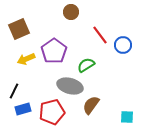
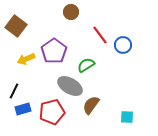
brown square: moved 3 px left, 3 px up; rotated 30 degrees counterclockwise
gray ellipse: rotated 15 degrees clockwise
